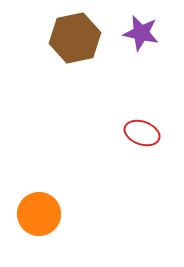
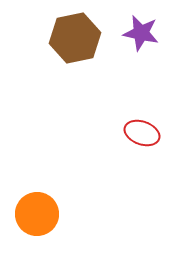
orange circle: moved 2 px left
